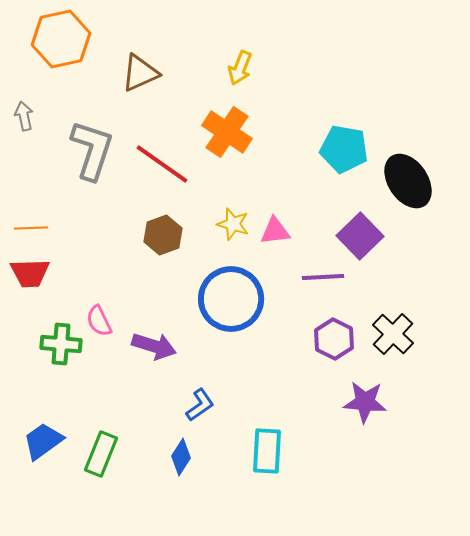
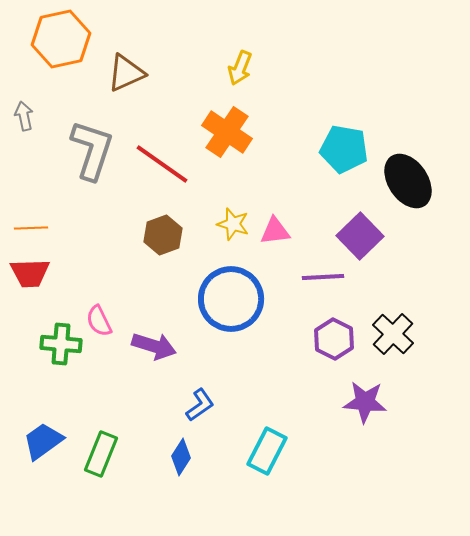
brown triangle: moved 14 px left
cyan rectangle: rotated 24 degrees clockwise
